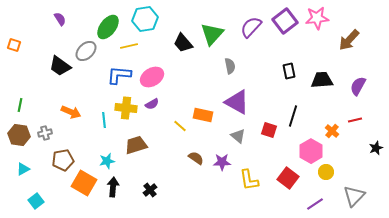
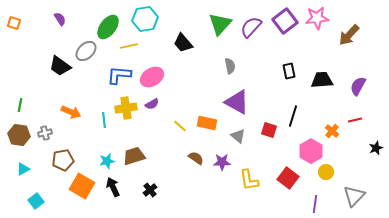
green triangle at (212, 34): moved 8 px right, 10 px up
brown arrow at (349, 40): moved 5 px up
orange square at (14, 45): moved 22 px up
yellow cross at (126, 108): rotated 15 degrees counterclockwise
orange rectangle at (203, 115): moved 4 px right, 8 px down
brown trapezoid at (136, 145): moved 2 px left, 11 px down
orange square at (84, 183): moved 2 px left, 3 px down
black arrow at (113, 187): rotated 30 degrees counterclockwise
purple line at (315, 204): rotated 48 degrees counterclockwise
